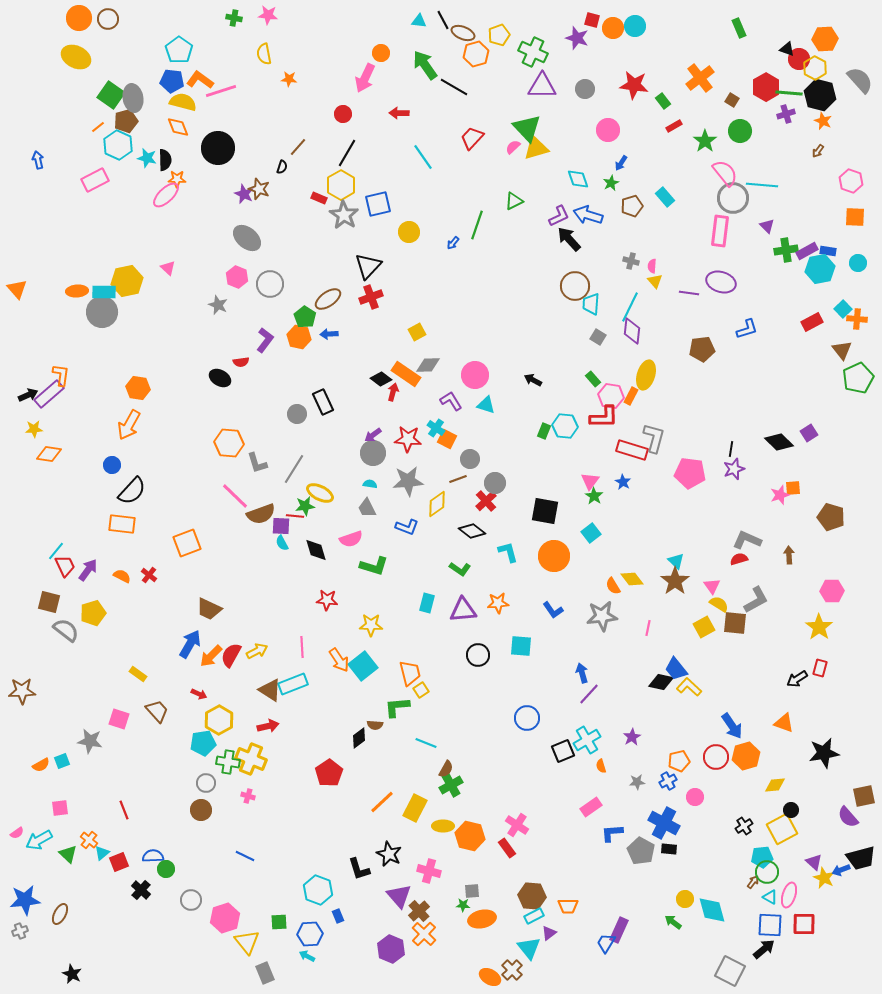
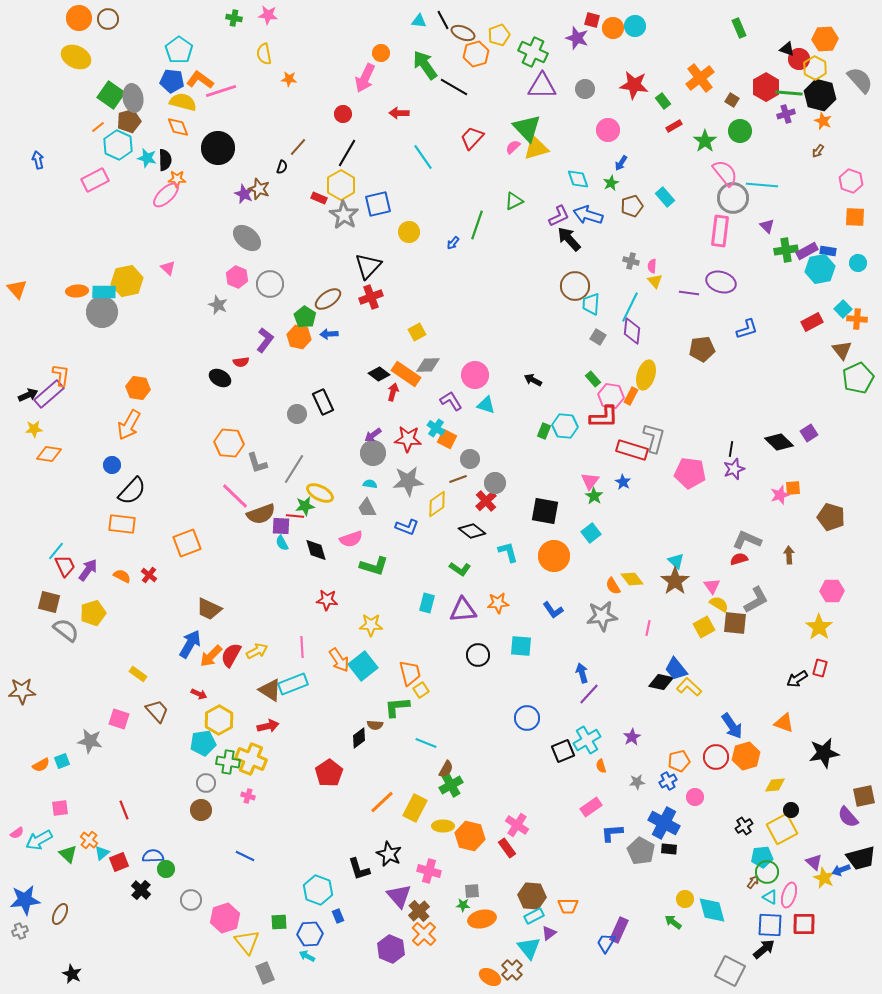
brown pentagon at (126, 121): moved 3 px right
black diamond at (381, 379): moved 2 px left, 5 px up
